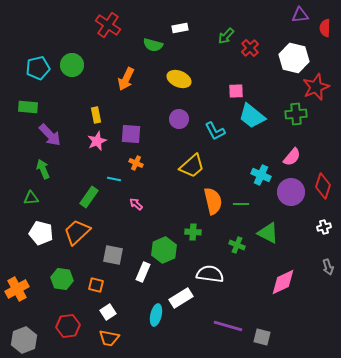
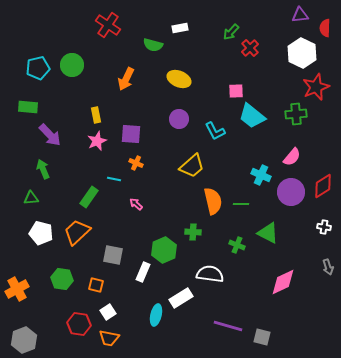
green arrow at (226, 36): moved 5 px right, 4 px up
white hexagon at (294, 58): moved 8 px right, 5 px up; rotated 12 degrees clockwise
red diamond at (323, 186): rotated 40 degrees clockwise
white cross at (324, 227): rotated 24 degrees clockwise
red hexagon at (68, 326): moved 11 px right, 2 px up; rotated 15 degrees clockwise
